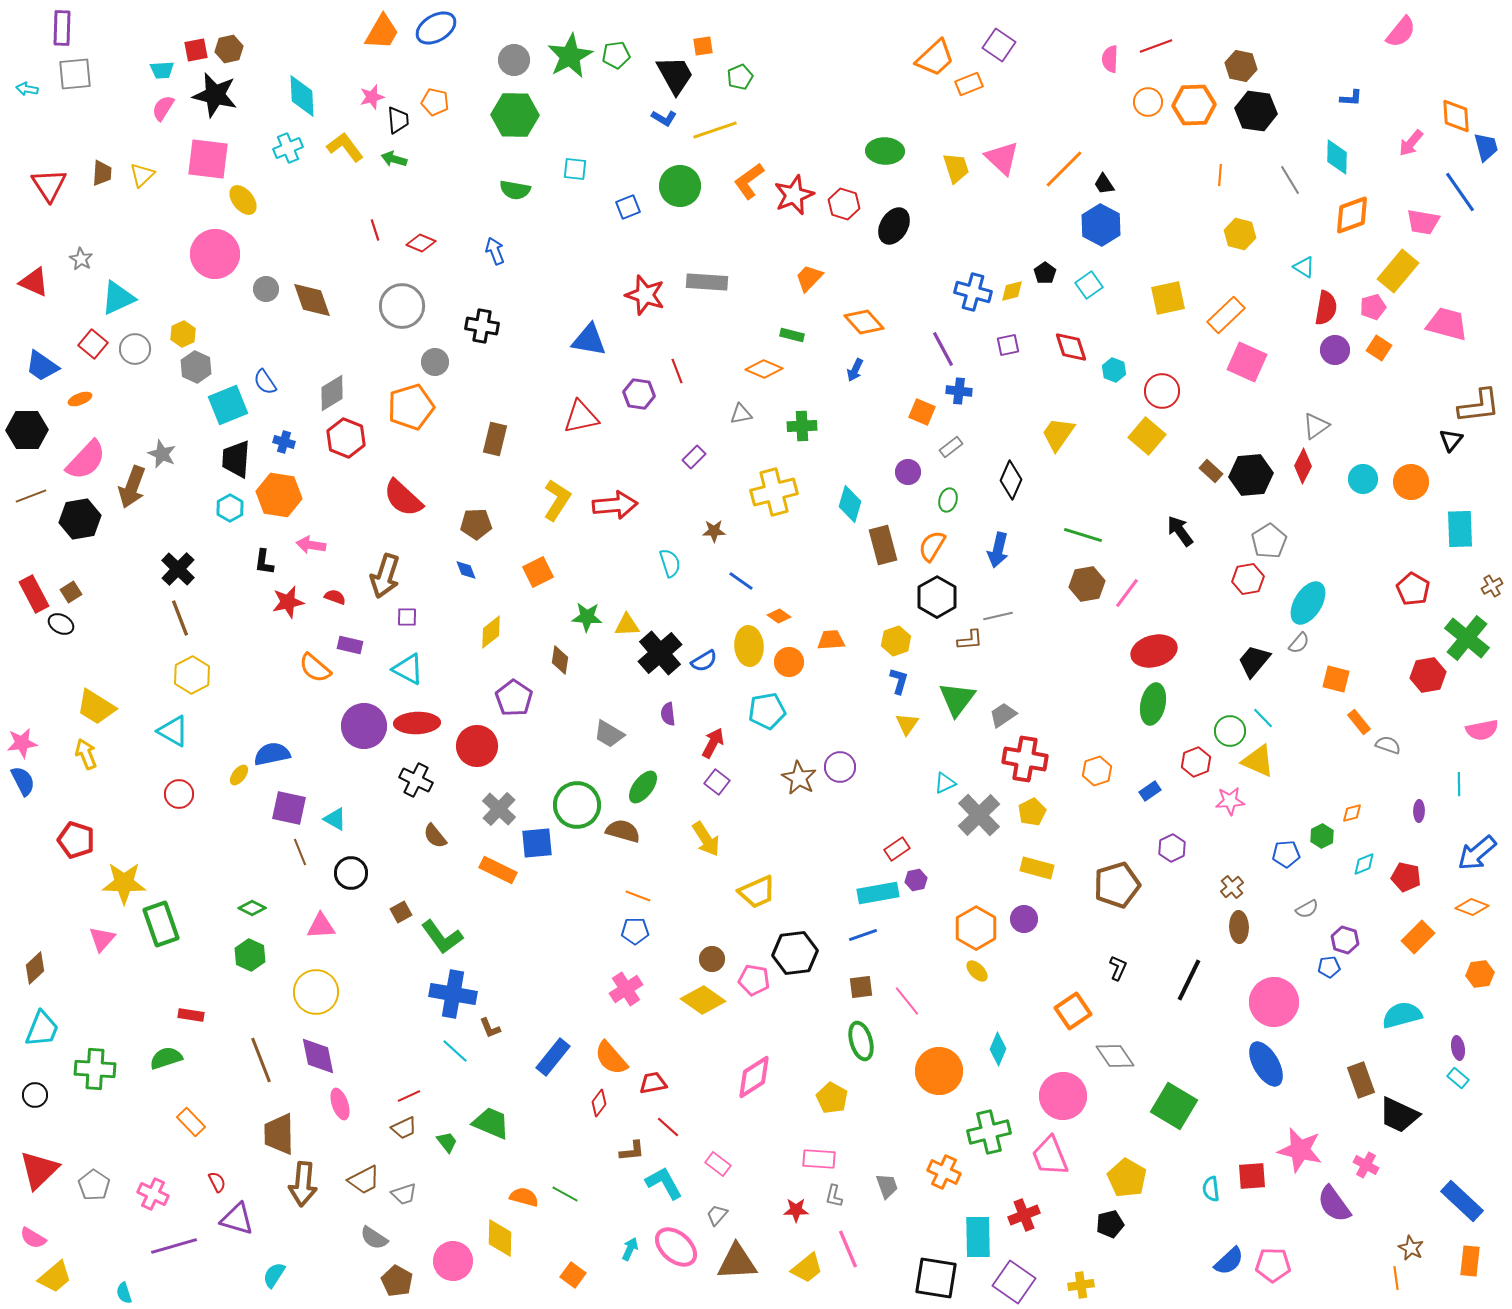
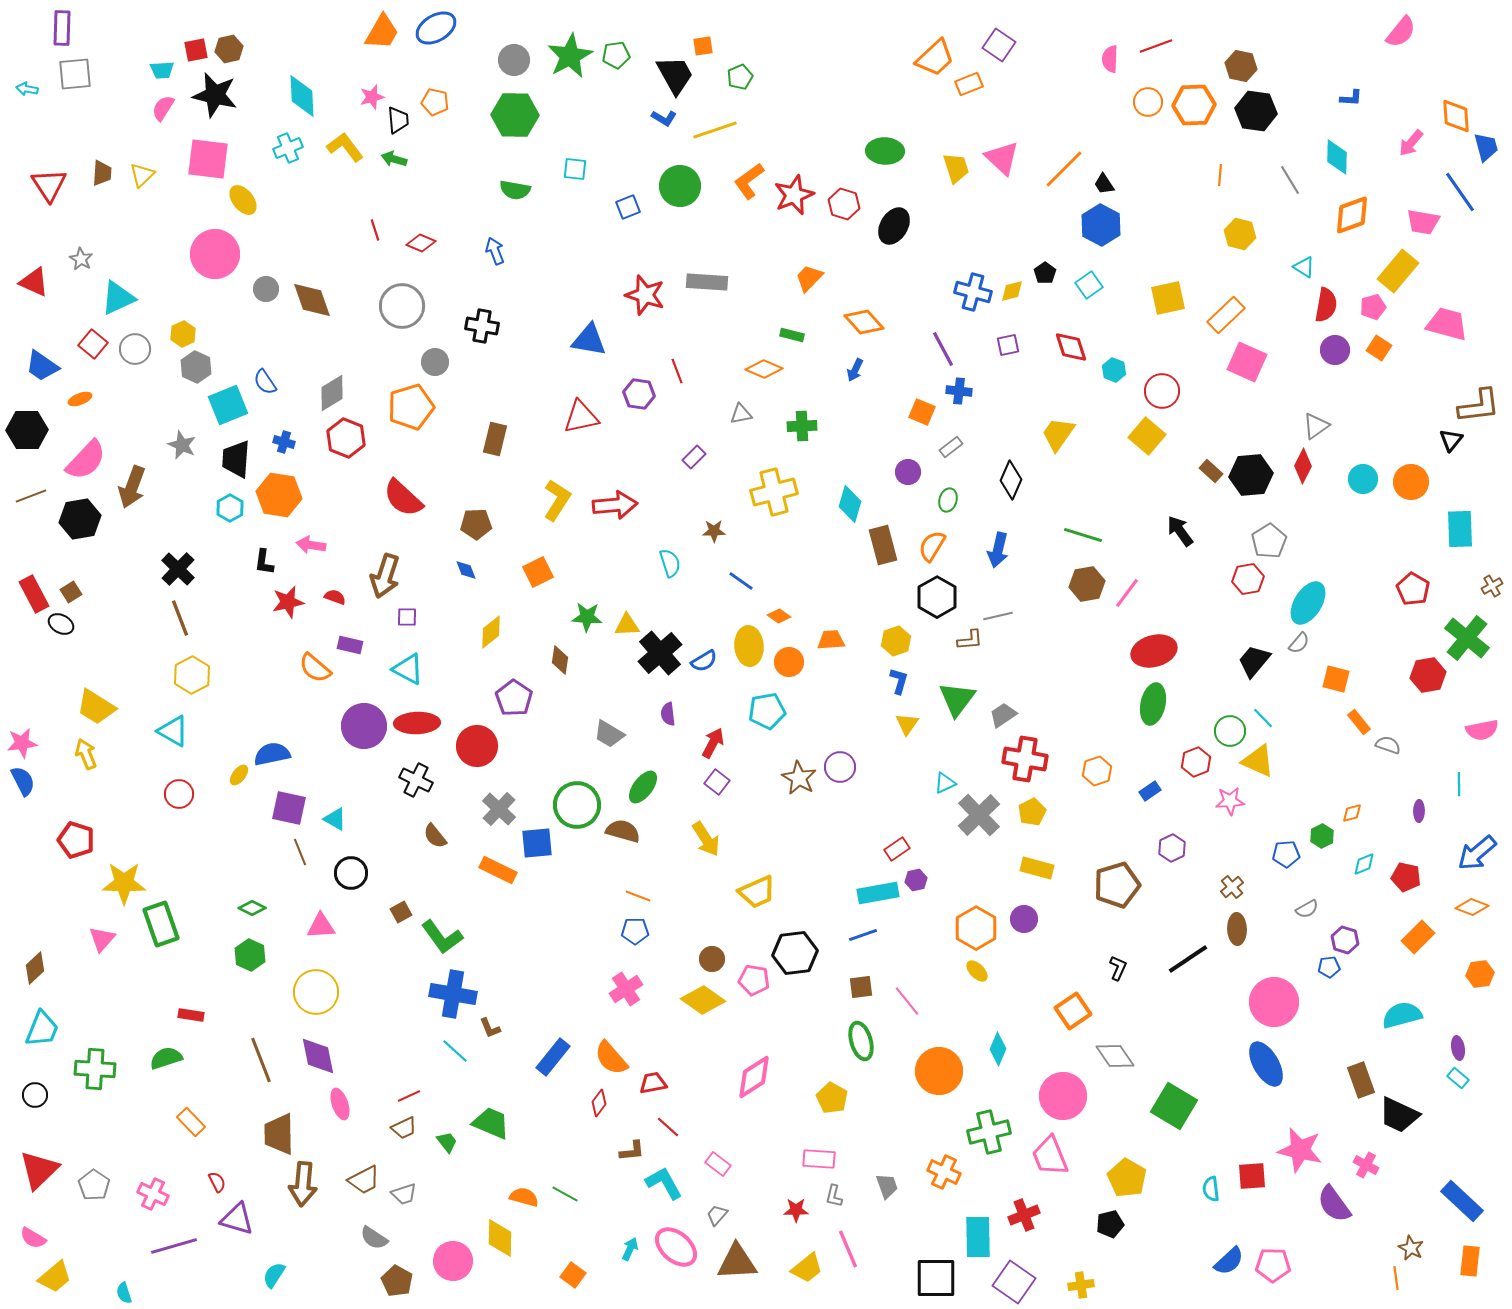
red semicircle at (1326, 308): moved 3 px up
gray star at (162, 454): moved 20 px right, 9 px up
brown ellipse at (1239, 927): moved 2 px left, 2 px down
black line at (1189, 980): moved 1 px left, 21 px up; rotated 30 degrees clockwise
black square at (936, 1278): rotated 9 degrees counterclockwise
